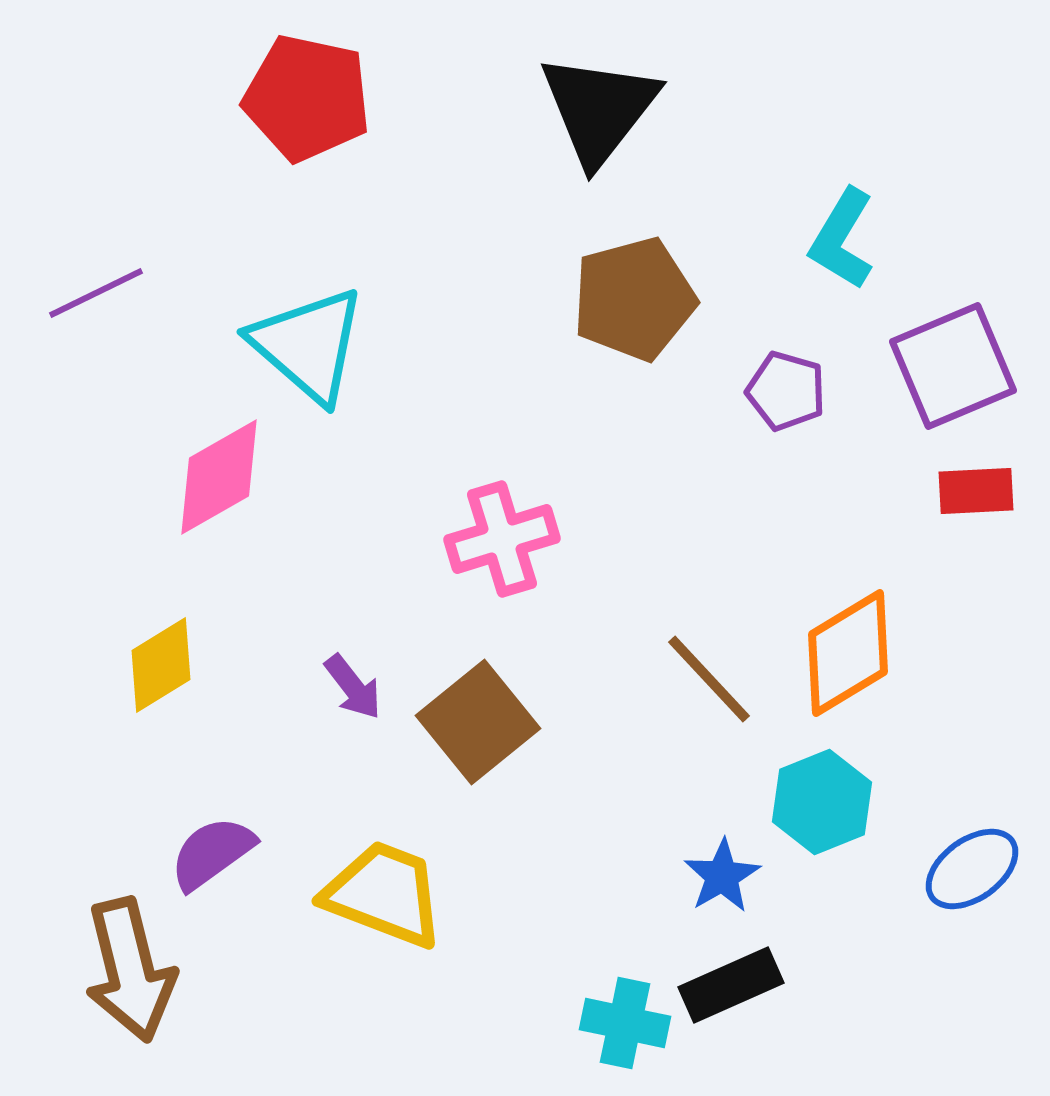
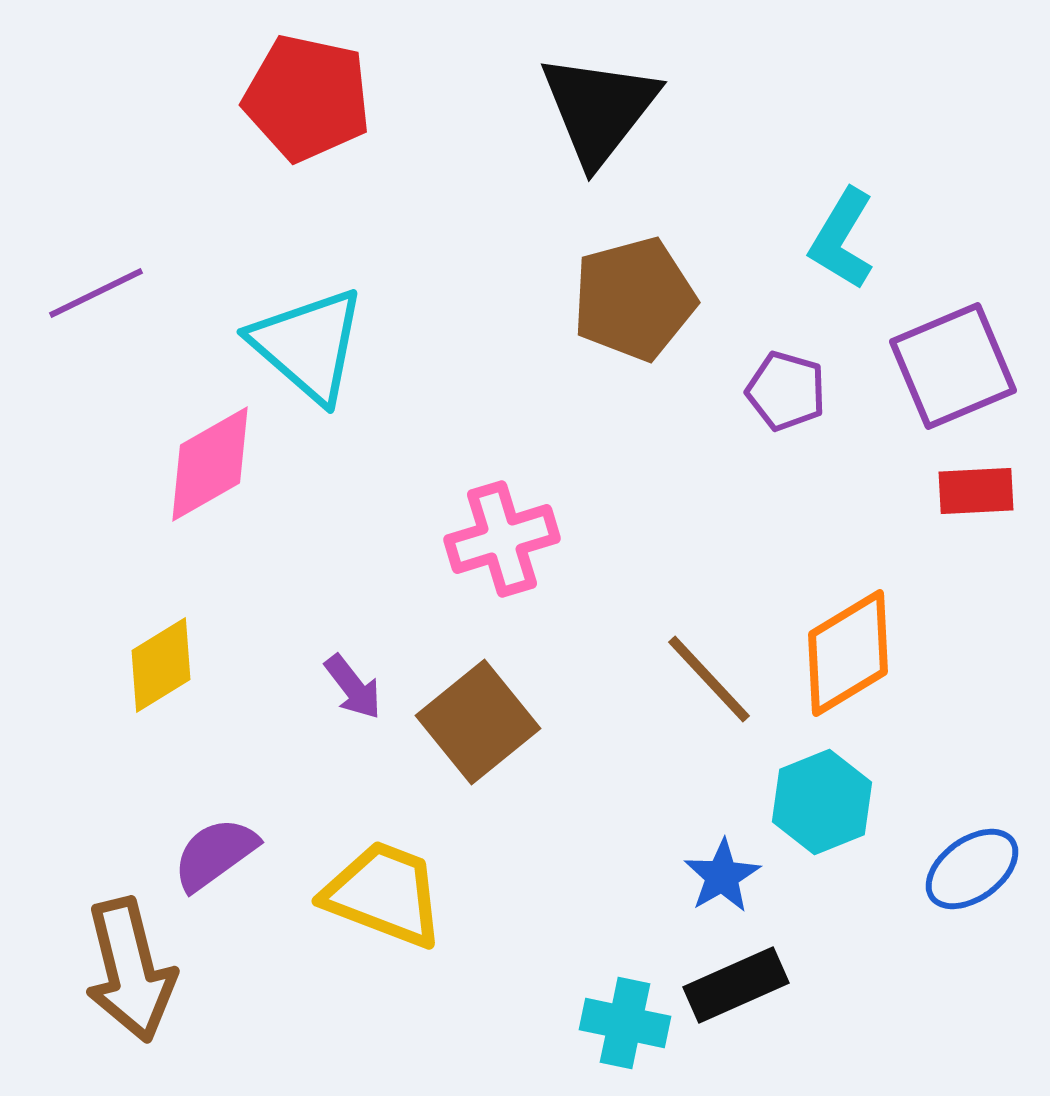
pink diamond: moved 9 px left, 13 px up
purple semicircle: moved 3 px right, 1 px down
black rectangle: moved 5 px right
